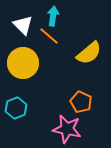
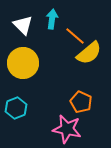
cyan arrow: moved 1 px left, 3 px down
orange line: moved 26 px right
